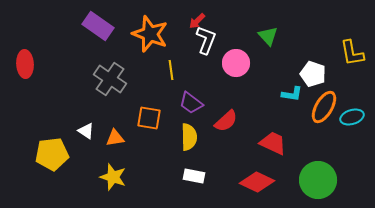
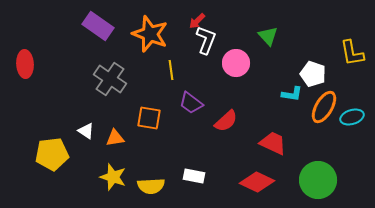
yellow semicircle: moved 38 px left, 49 px down; rotated 88 degrees clockwise
